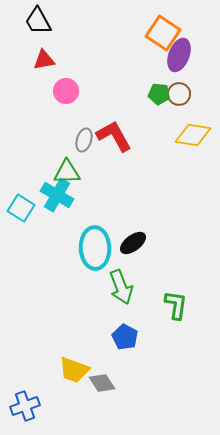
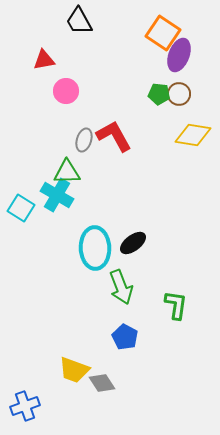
black trapezoid: moved 41 px right
